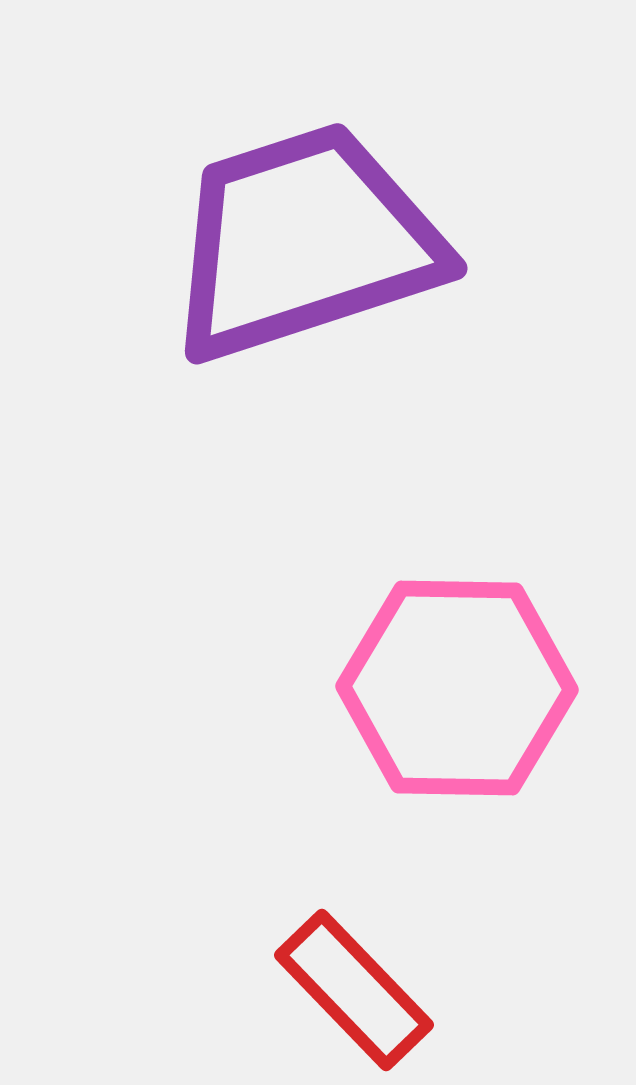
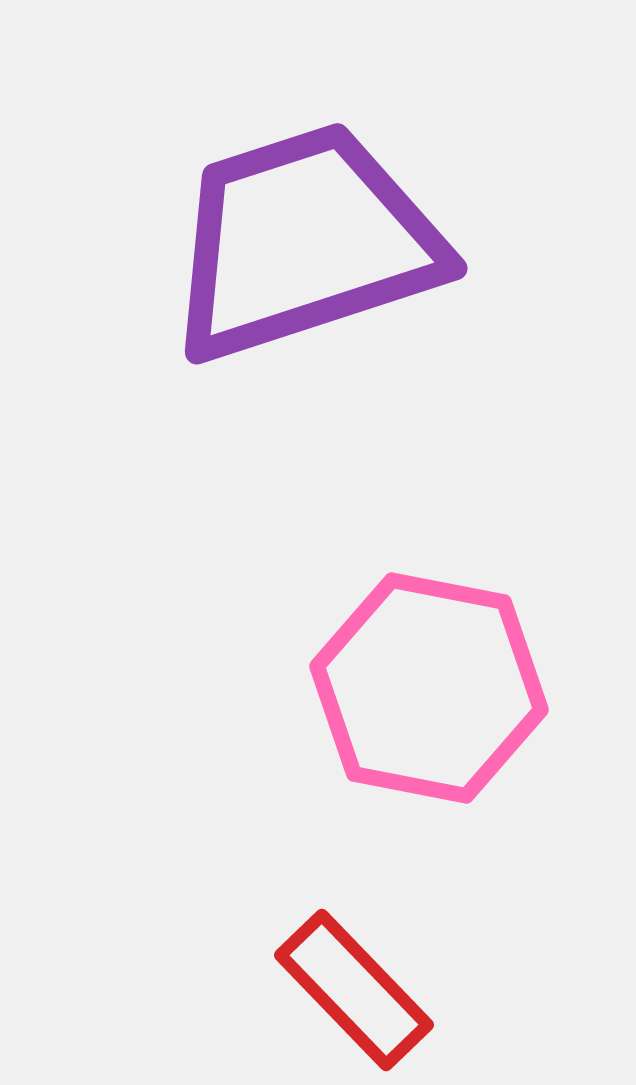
pink hexagon: moved 28 px left; rotated 10 degrees clockwise
